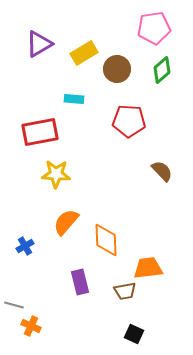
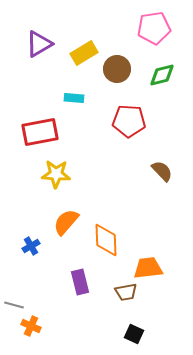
green diamond: moved 5 px down; rotated 28 degrees clockwise
cyan rectangle: moved 1 px up
blue cross: moved 6 px right
brown trapezoid: moved 1 px right, 1 px down
